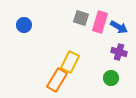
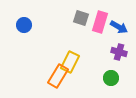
orange rectangle: moved 1 px right, 4 px up
